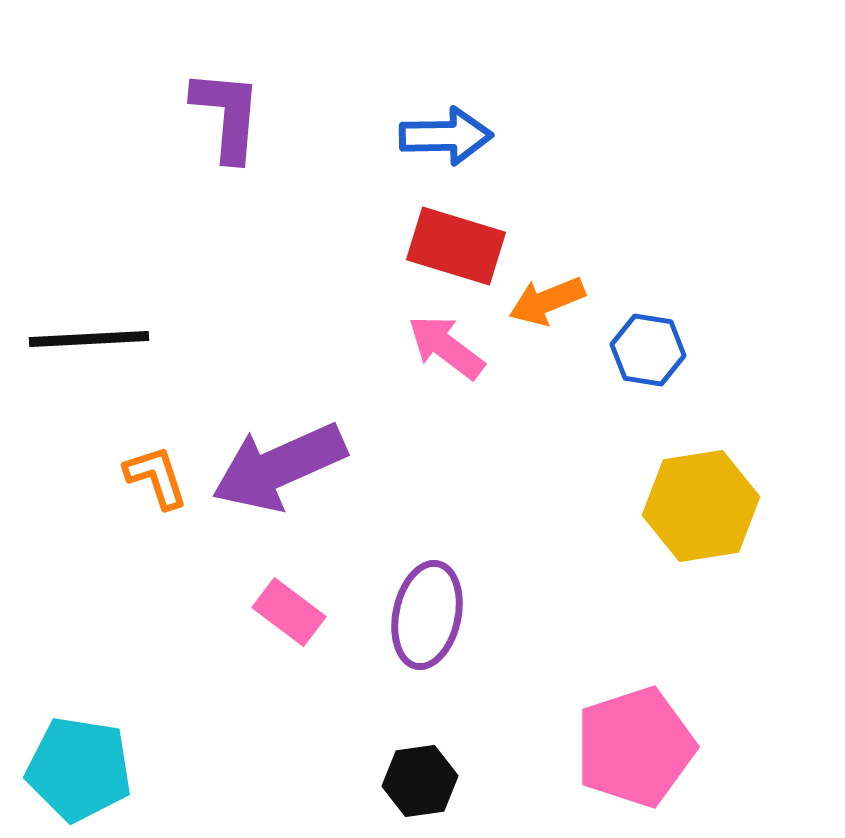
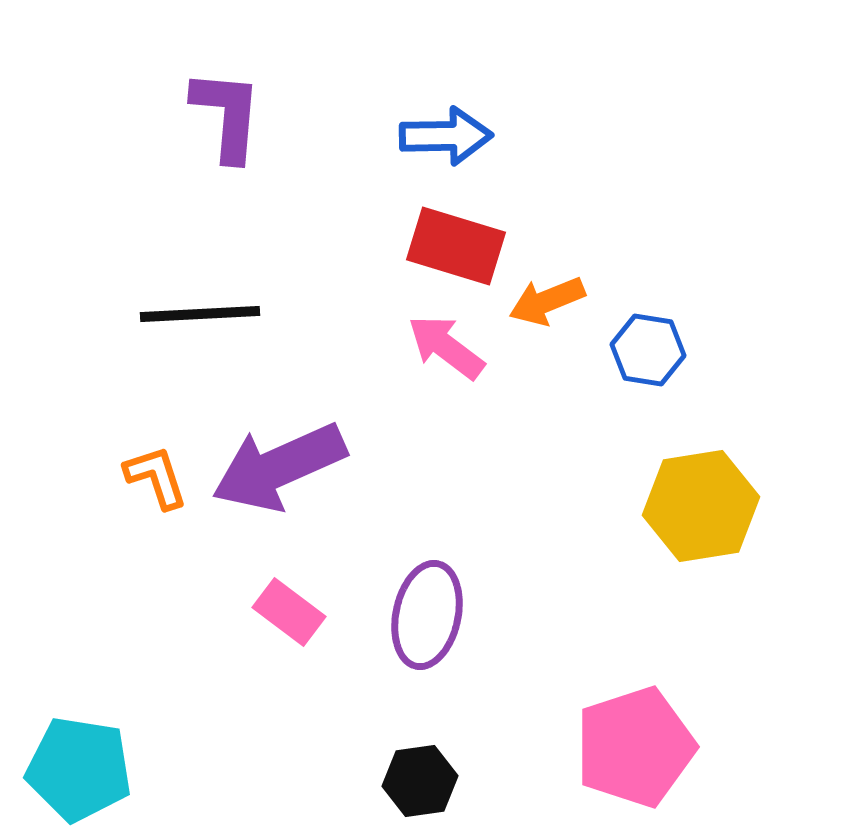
black line: moved 111 px right, 25 px up
